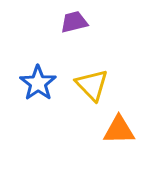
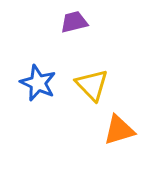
blue star: rotated 12 degrees counterclockwise
orange triangle: rotated 16 degrees counterclockwise
